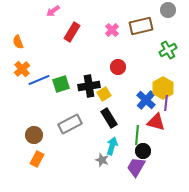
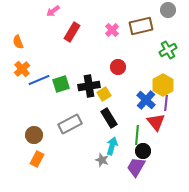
yellow hexagon: moved 3 px up
red triangle: rotated 36 degrees clockwise
